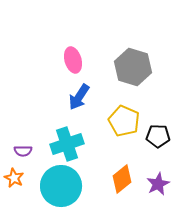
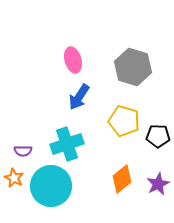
yellow pentagon: rotated 8 degrees counterclockwise
cyan circle: moved 10 px left
